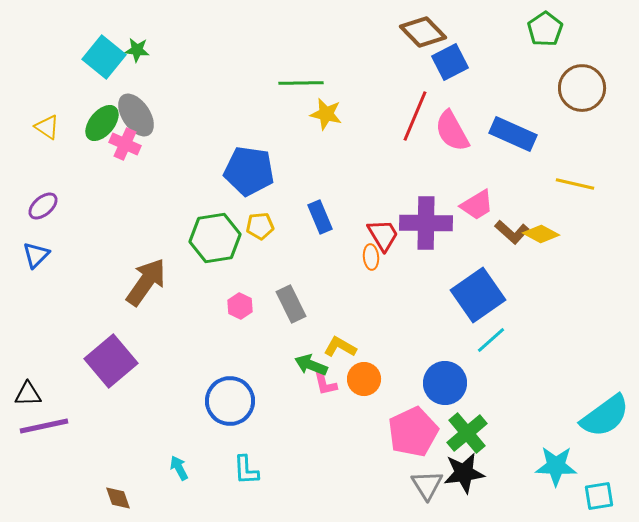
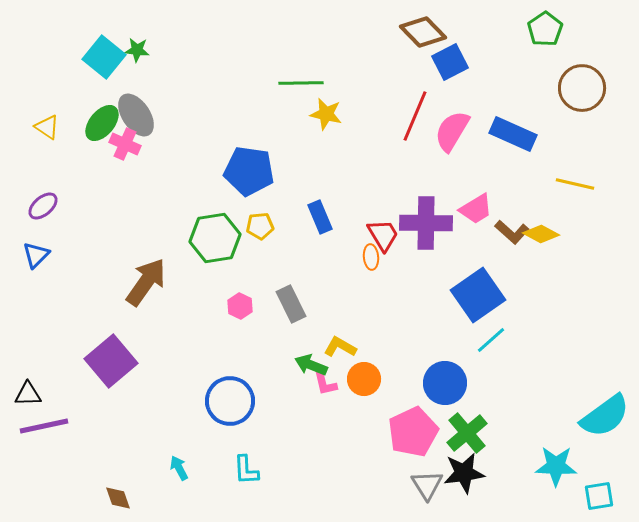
pink semicircle at (452, 131): rotated 60 degrees clockwise
pink trapezoid at (477, 205): moved 1 px left, 4 px down
